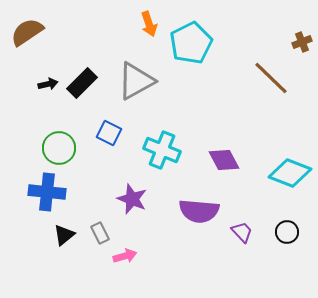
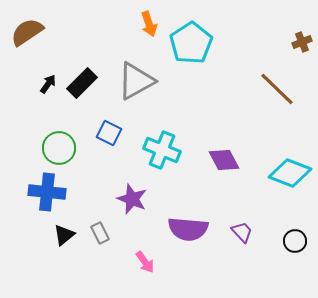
cyan pentagon: rotated 6 degrees counterclockwise
brown line: moved 6 px right, 11 px down
black arrow: rotated 42 degrees counterclockwise
purple semicircle: moved 11 px left, 18 px down
black circle: moved 8 px right, 9 px down
pink arrow: moved 20 px right, 6 px down; rotated 70 degrees clockwise
